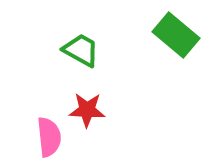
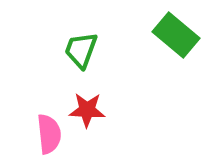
green trapezoid: rotated 99 degrees counterclockwise
pink semicircle: moved 3 px up
